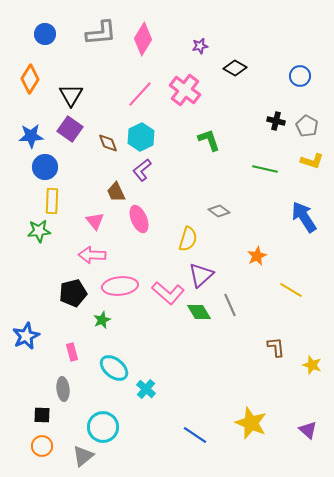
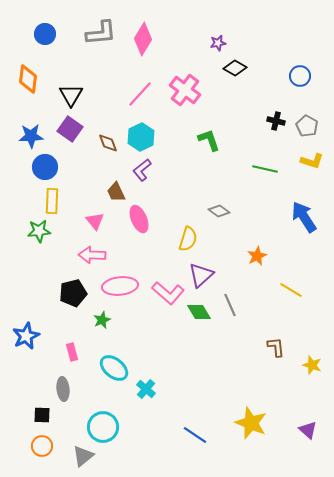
purple star at (200, 46): moved 18 px right, 3 px up
orange diamond at (30, 79): moved 2 px left; rotated 24 degrees counterclockwise
